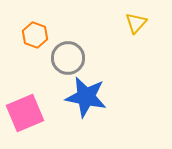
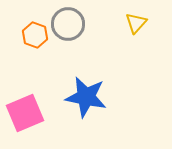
gray circle: moved 34 px up
